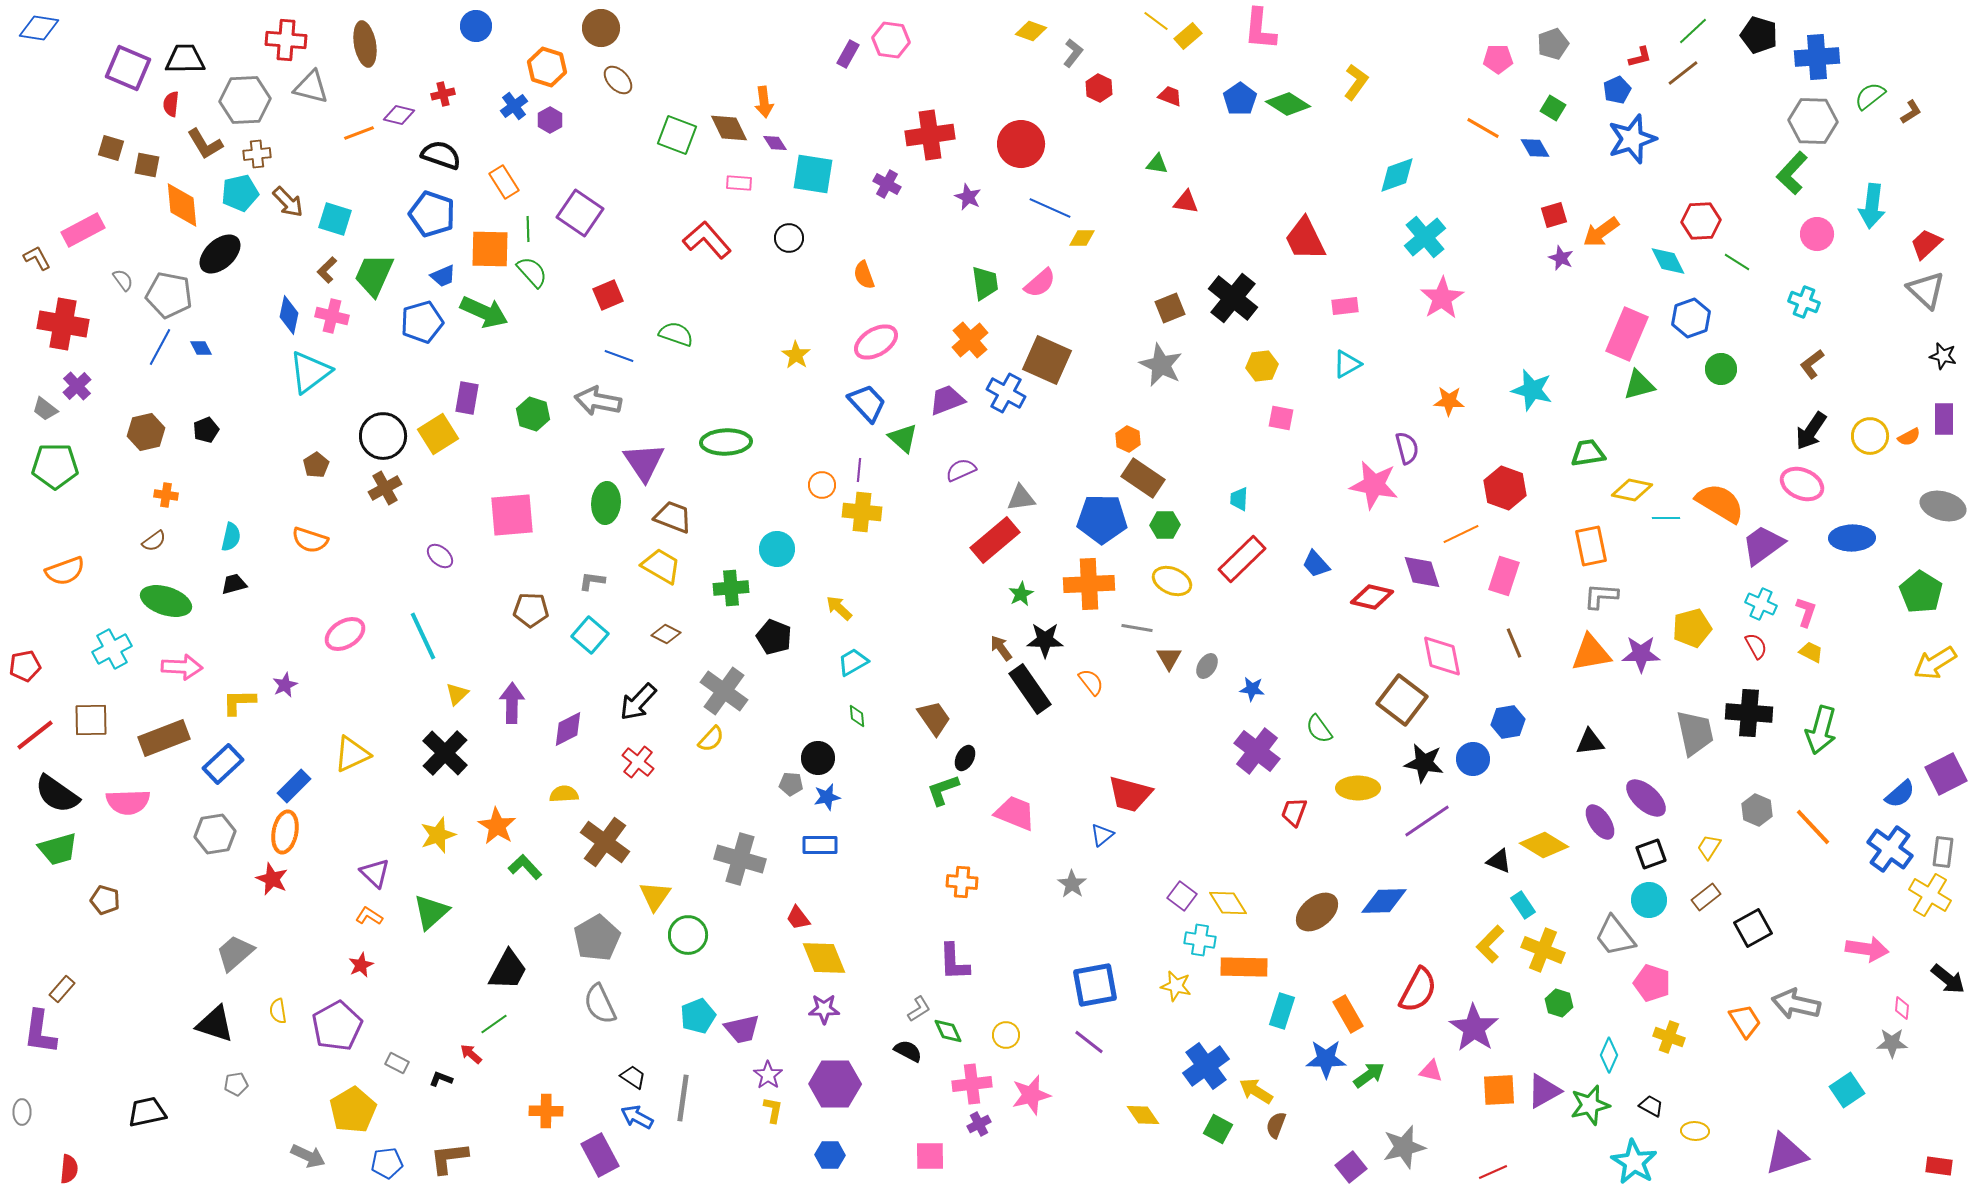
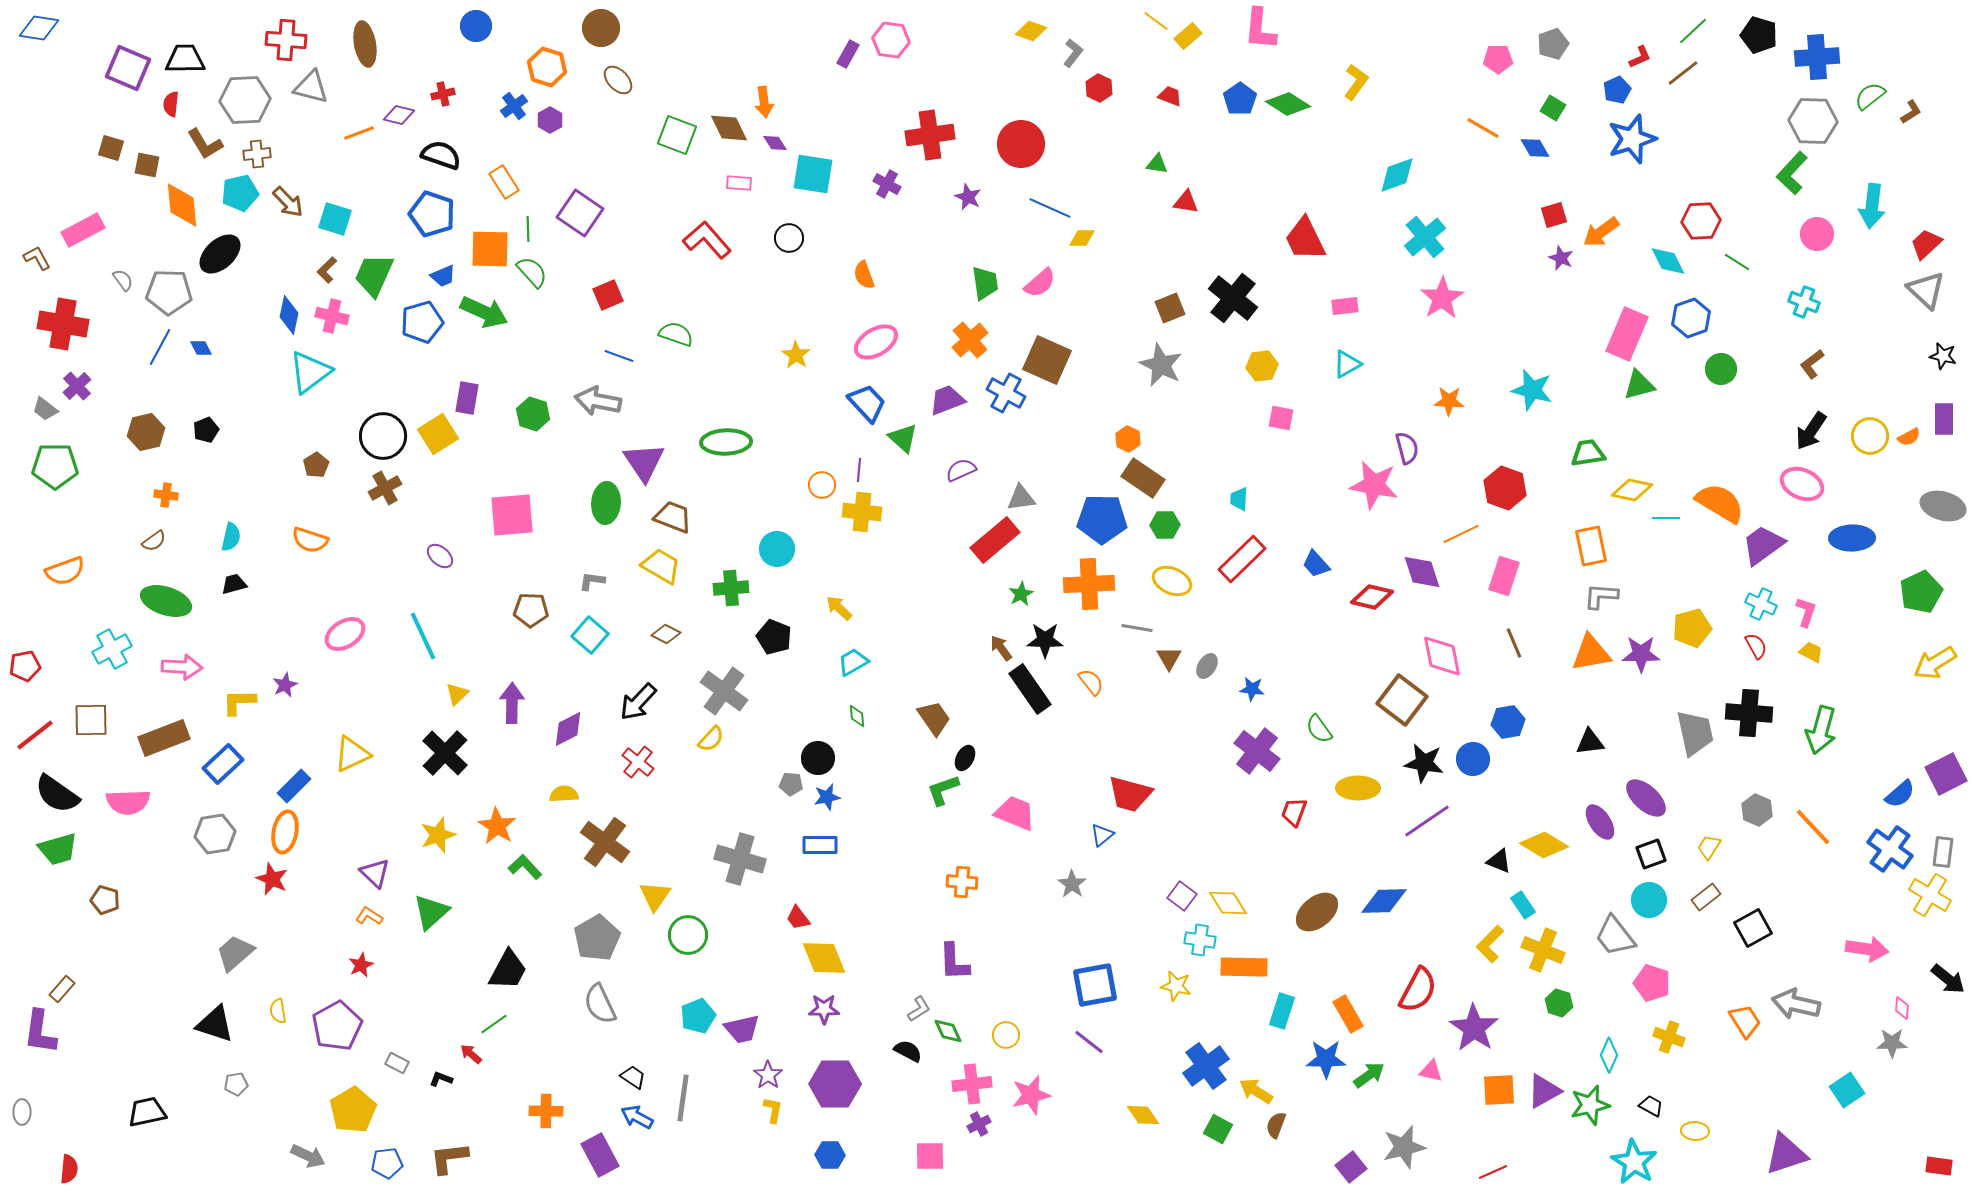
red L-shape at (1640, 57): rotated 10 degrees counterclockwise
gray pentagon at (169, 295): moved 3 px up; rotated 9 degrees counterclockwise
green pentagon at (1921, 592): rotated 15 degrees clockwise
